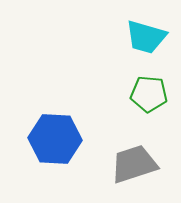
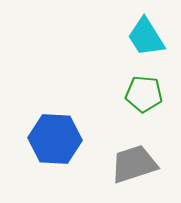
cyan trapezoid: rotated 42 degrees clockwise
green pentagon: moved 5 px left
